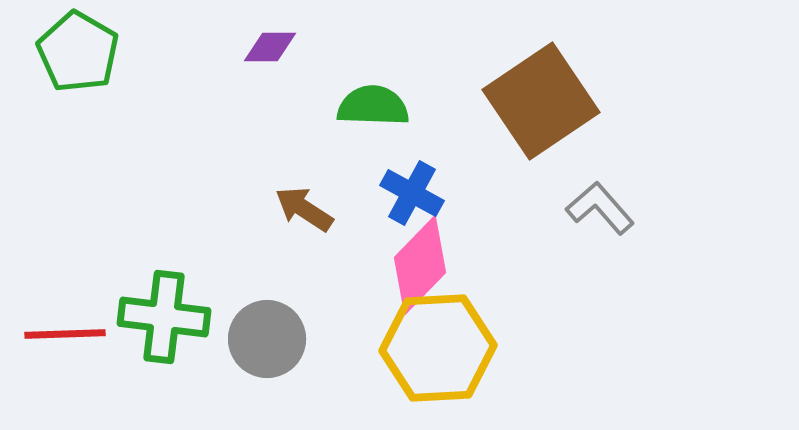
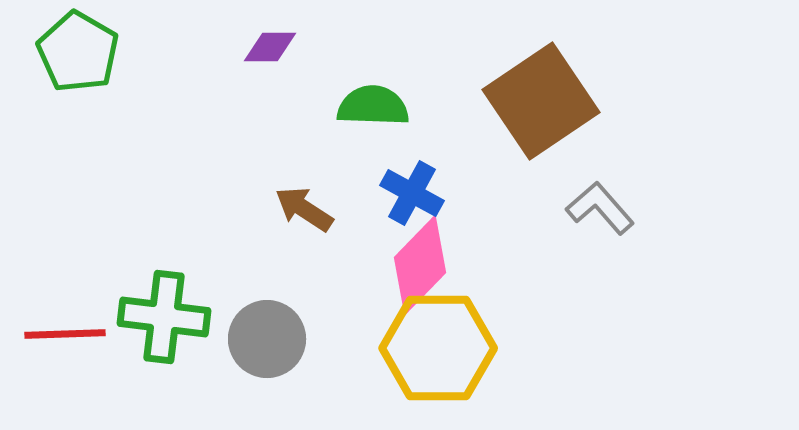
yellow hexagon: rotated 3 degrees clockwise
